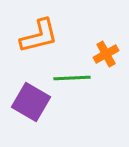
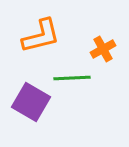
orange L-shape: moved 2 px right
orange cross: moved 3 px left, 5 px up
